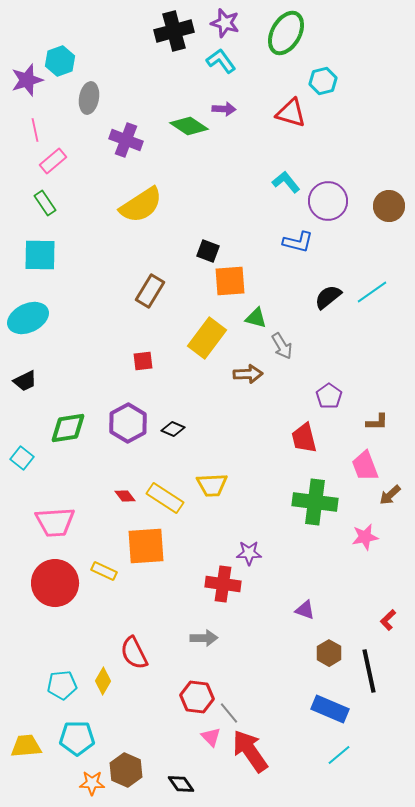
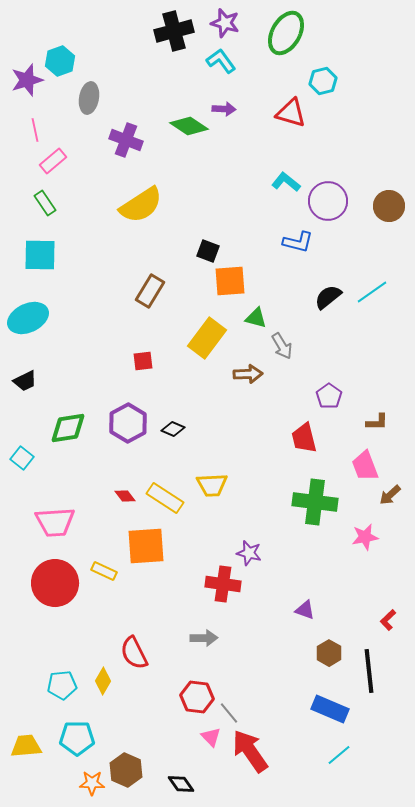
cyan L-shape at (286, 182): rotated 12 degrees counterclockwise
purple star at (249, 553): rotated 15 degrees clockwise
black line at (369, 671): rotated 6 degrees clockwise
